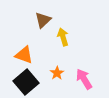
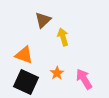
black square: rotated 25 degrees counterclockwise
